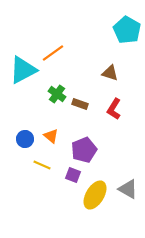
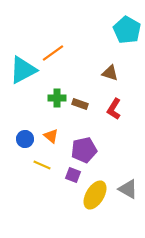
green cross: moved 4 px down; rotated 36 degrees counterclockwise
purple pentagon: rotated 10 degrees clockwise
